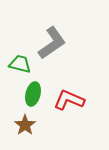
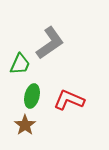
gray L-shape: moved 2 px left
green trapezoid: rotated 100 degrees clockwise
green ellipse: moved 1 px left, 2 px down
